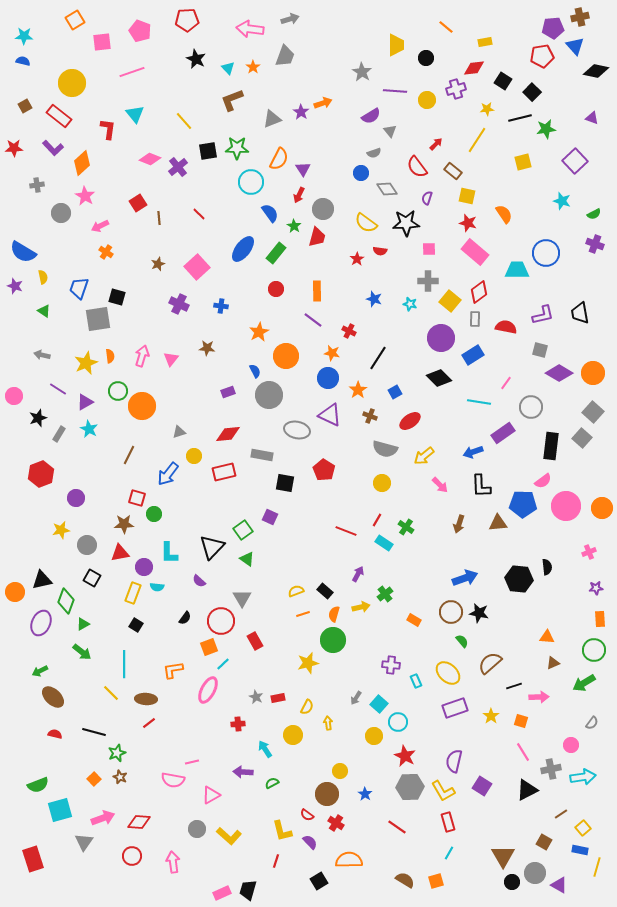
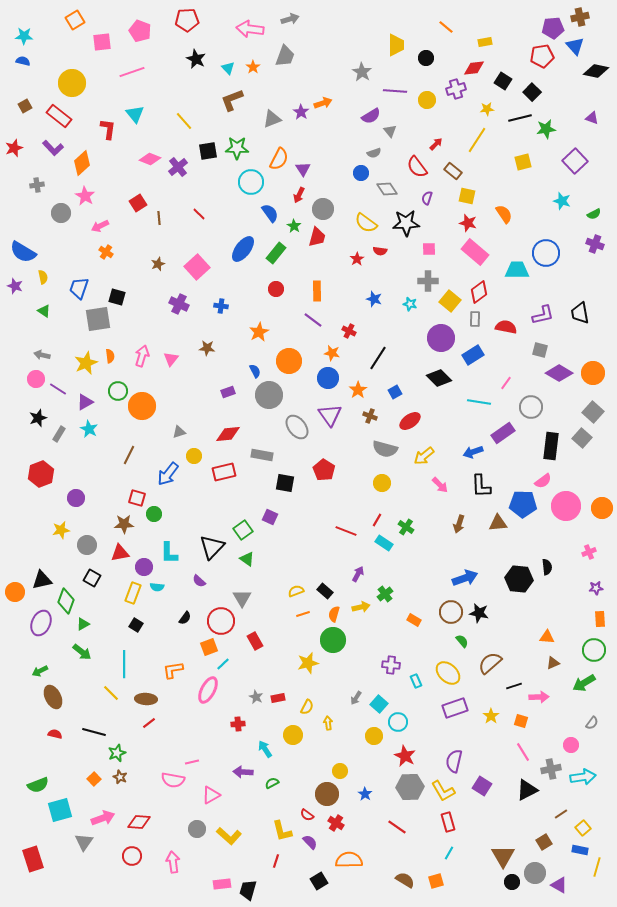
red star at (14, 148): rotated 18 degrees counterclockwise
orange circle at (286, 356): moved 3 px right, 5 px down
pink circle at (14, 396): moved 22 px right, 17 px up
purple triangle at (330, 415): rotated 30 degrees clockwise
gray ellipse at (297, 430): moved 3 px up; rotated 40 degrees clockwise
brown ellipse at (53, 697): rotated 20 degrees clockwise
brown square at (544, 842): rotated 28 degrees clockwise
pink rectangle at (222, 893): moved 9 px up; rotated 18 degrees clockwise
